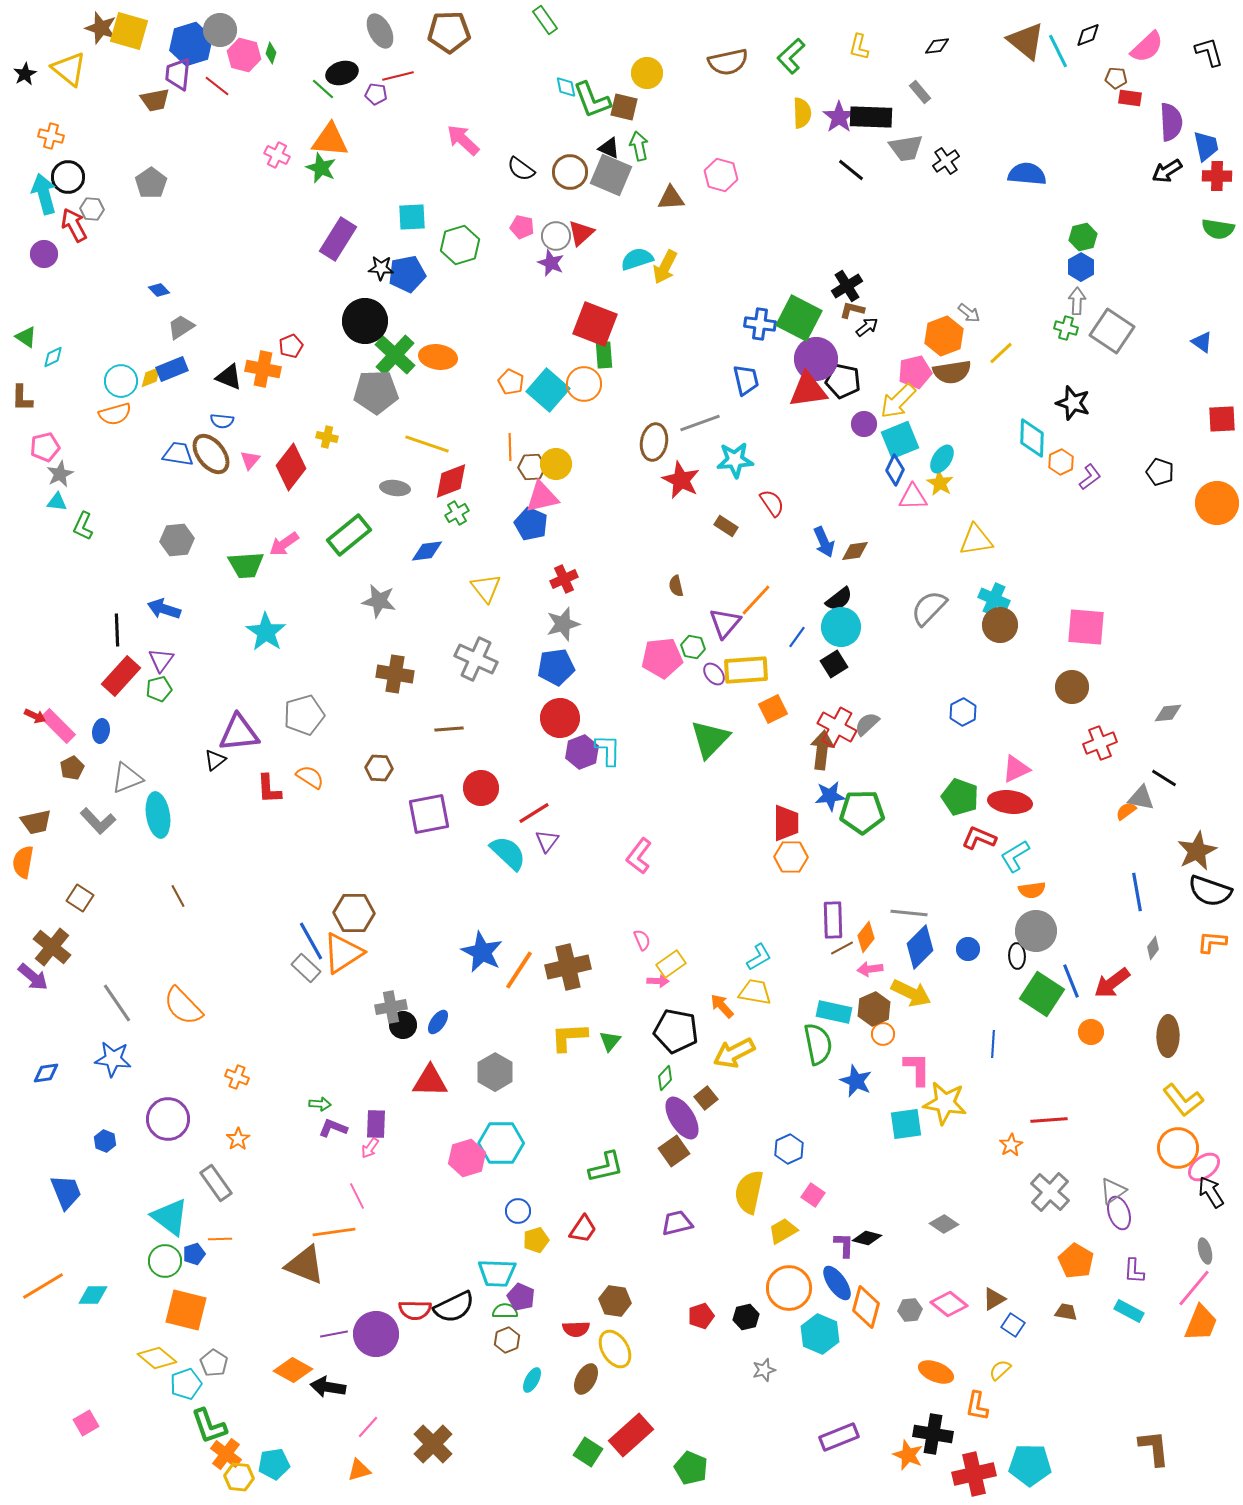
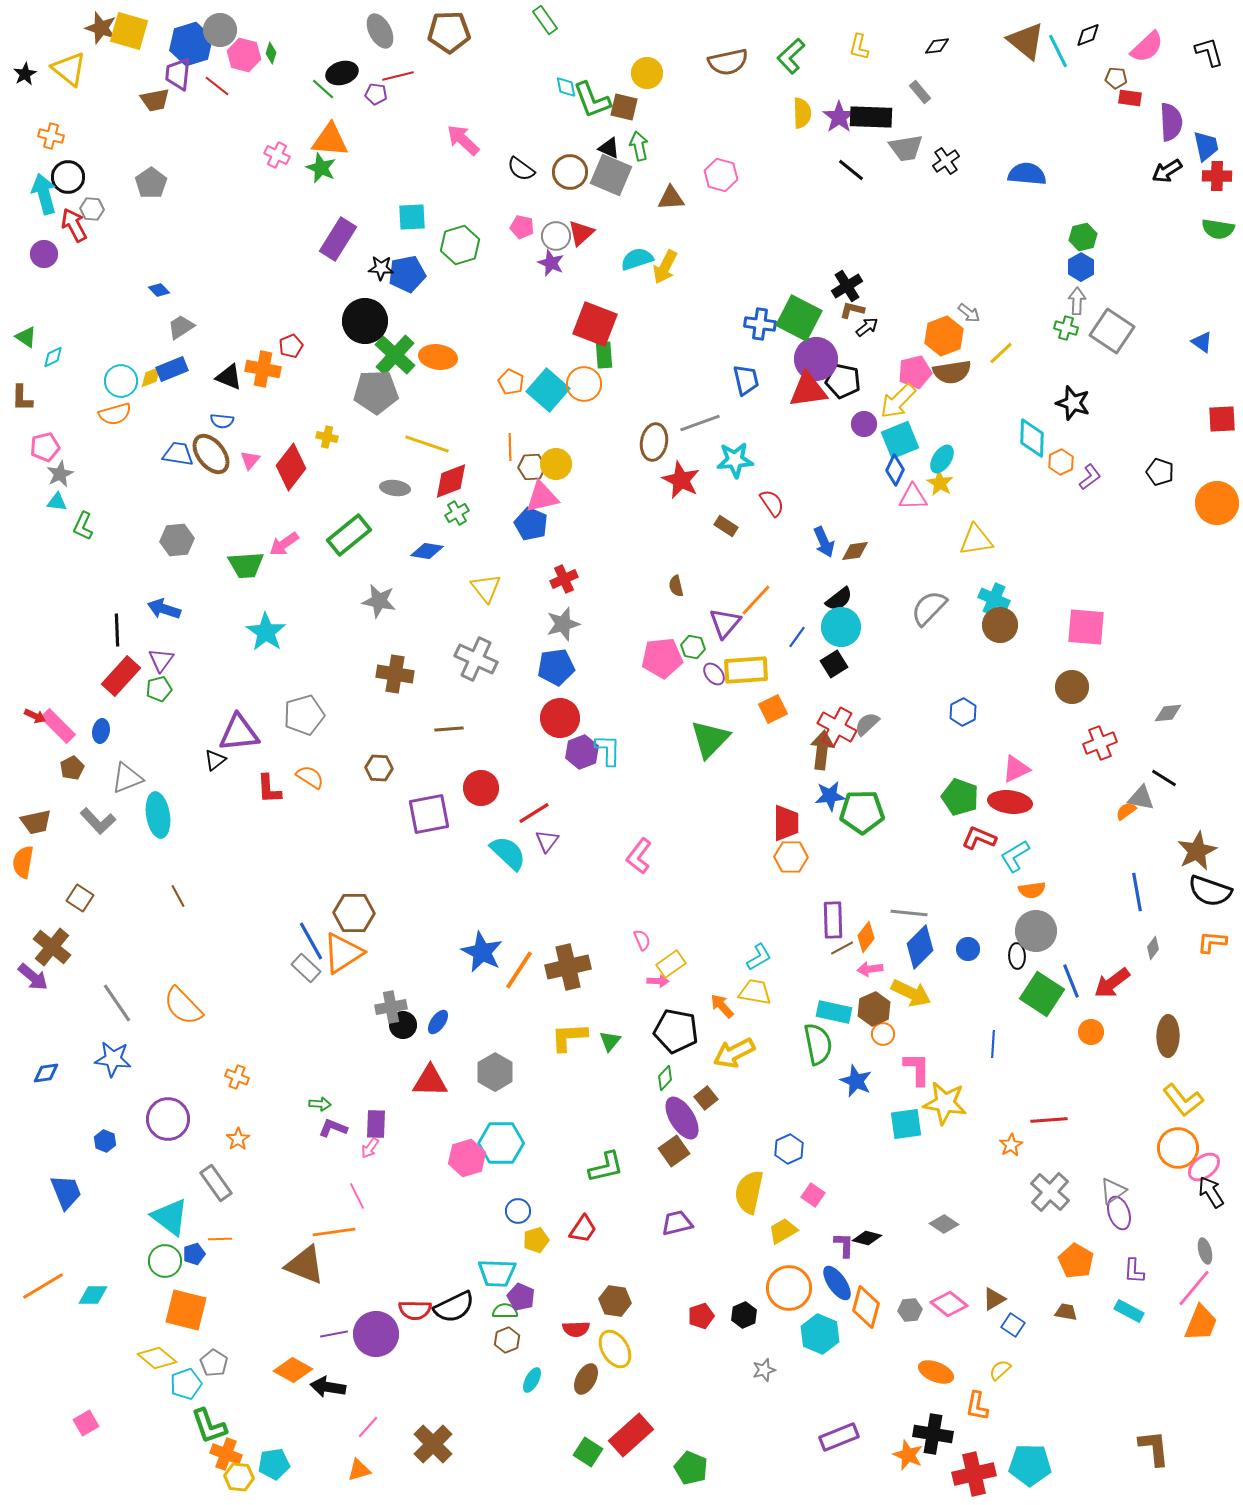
blue diamond at (427, 551): rotated 16 degrees clockwise
black hexagon at (746, 1317): moved 2 px left, 2 px up; rotated 10 degrees counterclockwise
orange cross at (226, 1454): rotated 16 degrees counterclockwise
